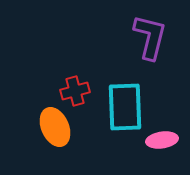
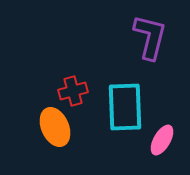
red cross: moved 2 px left
pink ellipse: rotated 52 degrees counterclockwise
